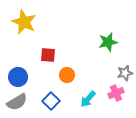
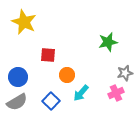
cyan arrow: moved 7 px left, 6 px up
